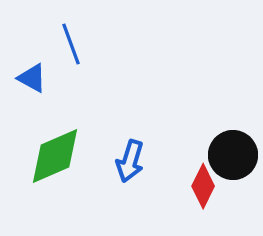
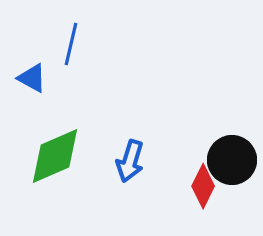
blue line: rotated 33 degrees clockwise
black circle: moved 1 px left, 5 px down
